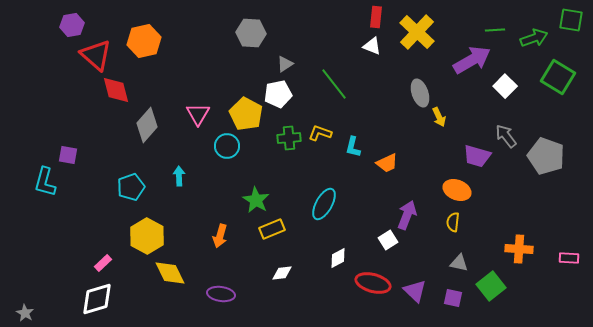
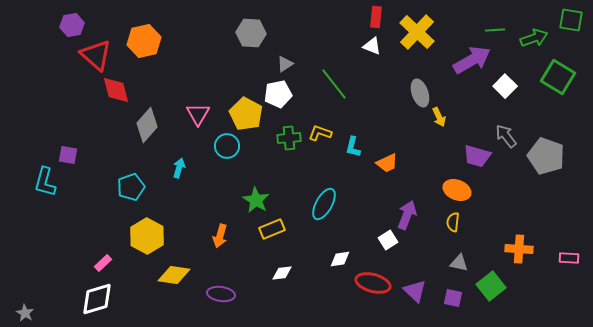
cyan arrow at (179, 176): moved 8 px up; rotated 18 degrees clockwise
white diamond at (338, 258): moved 2 px right, 1 px down; rotated 20 degrees clockwise
yellow diamond at (170, 273): moved 4 px right, 2 px down; rotated 56 degrees counterclockwise
